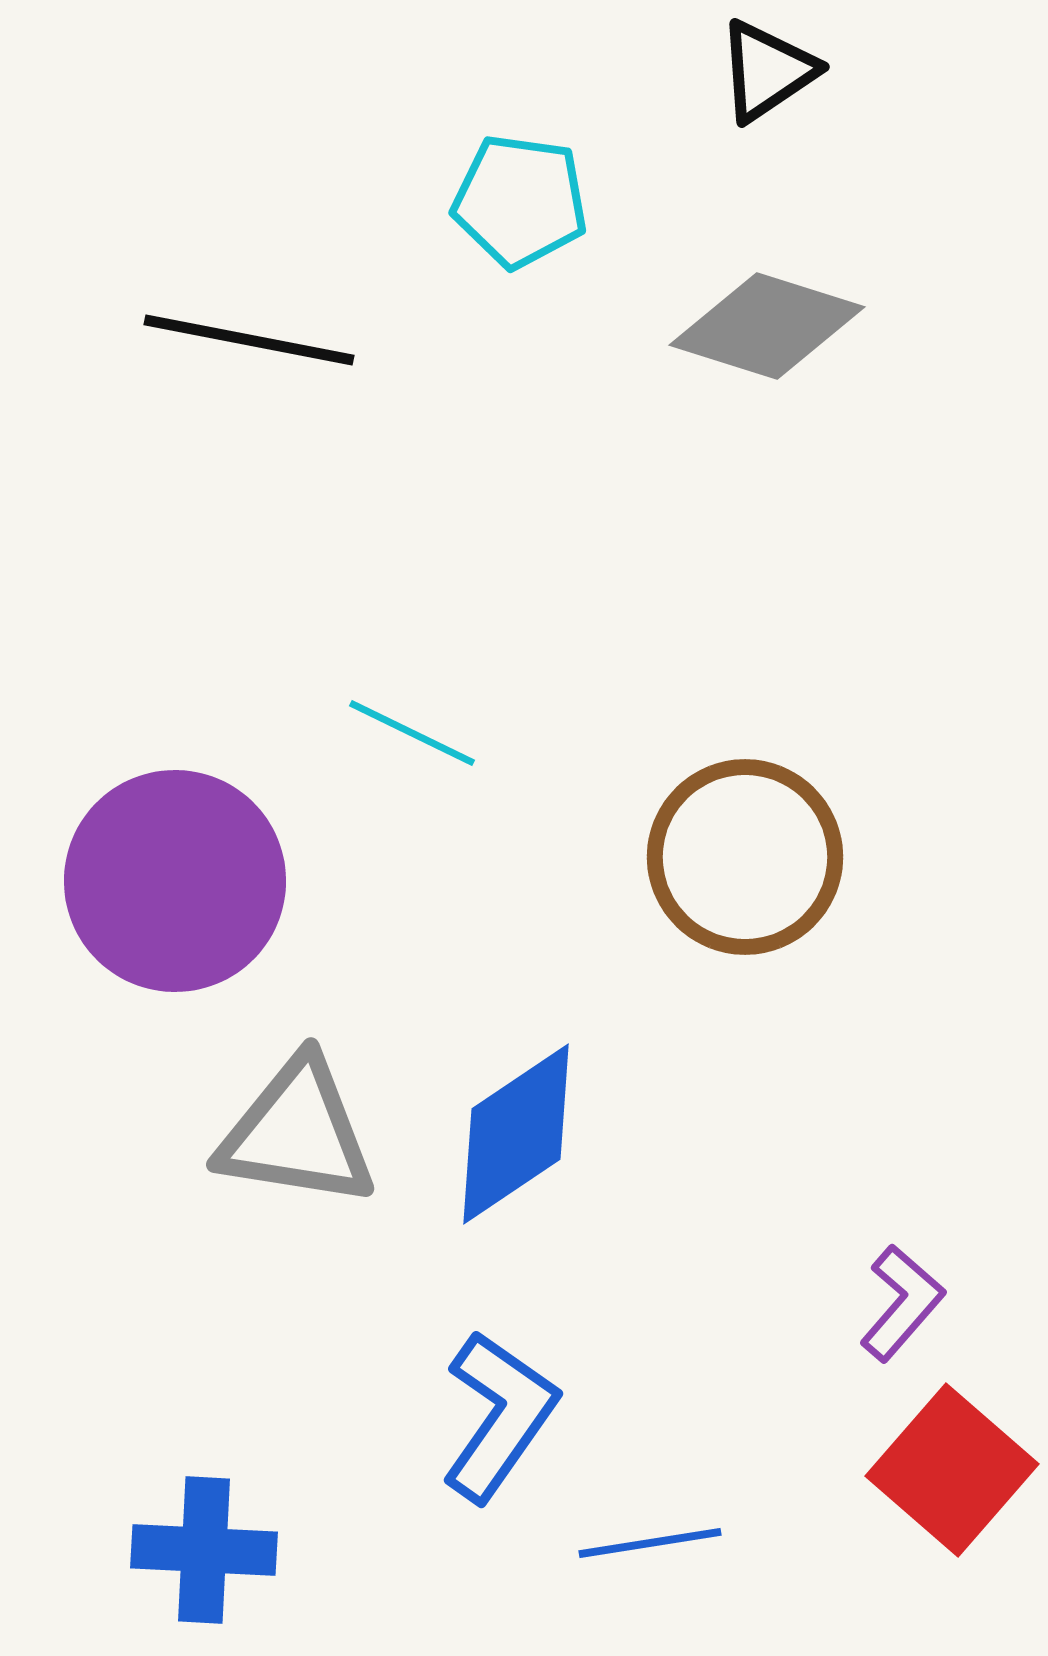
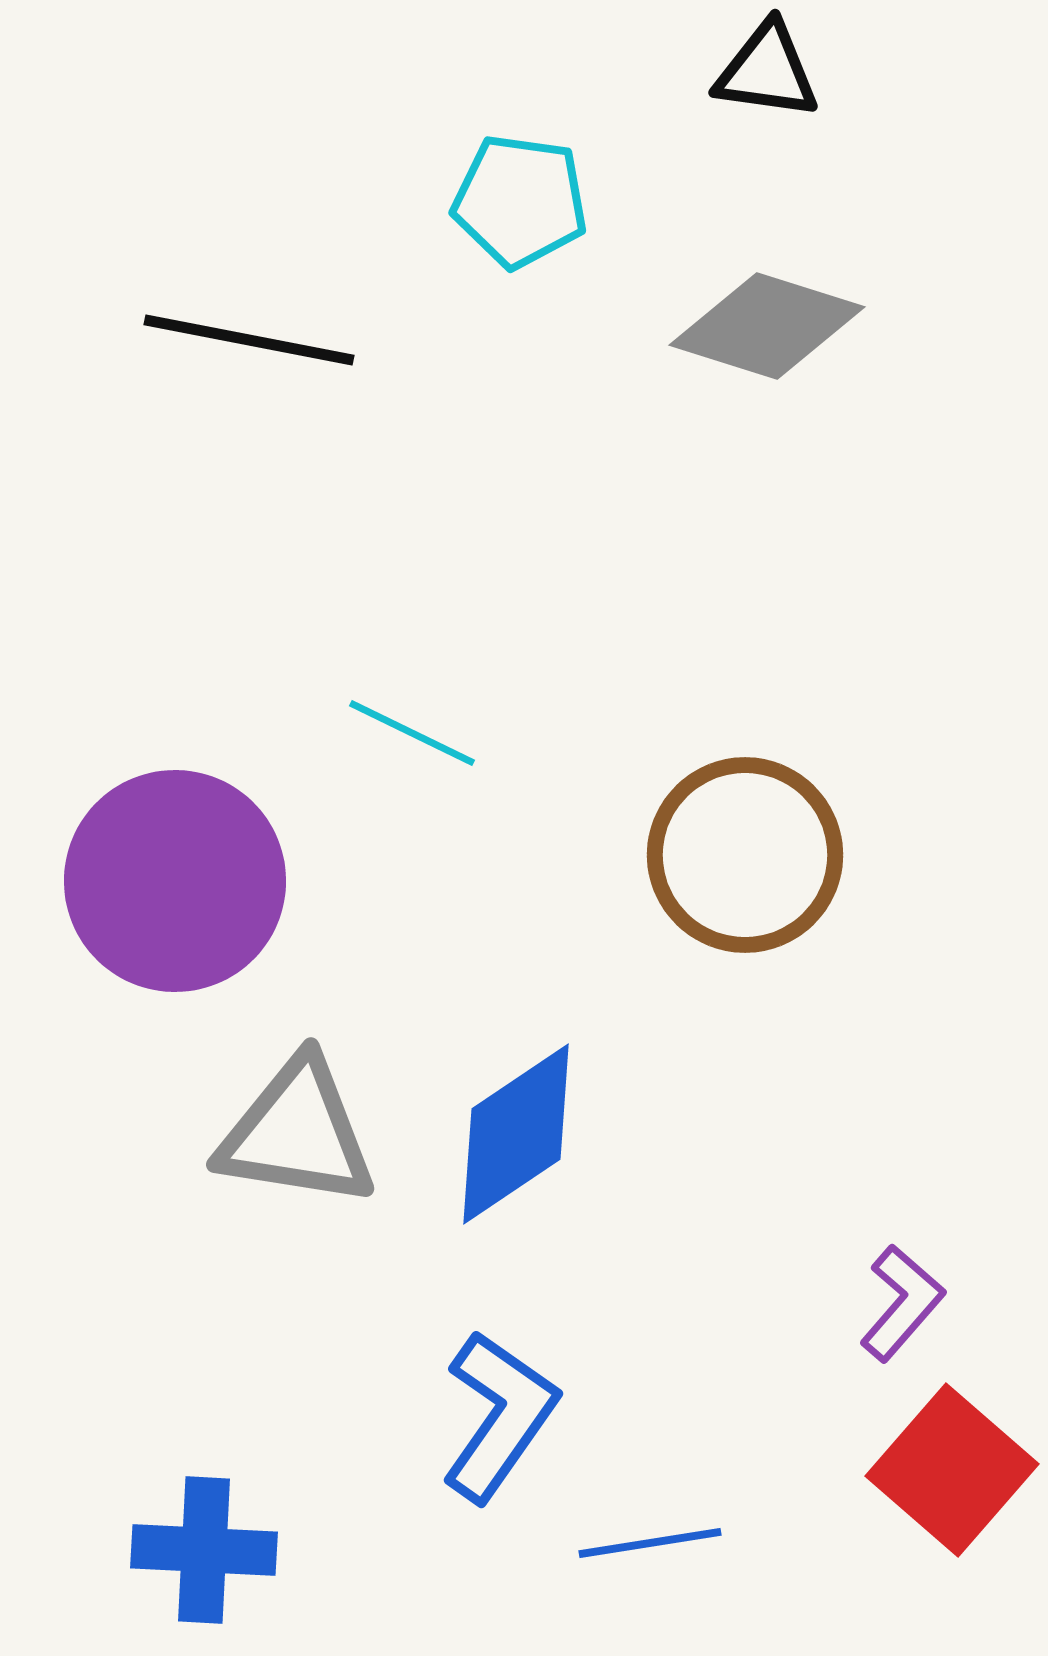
black triangle: rotated 42 degrees clockwise
brown circle: moved 2 px up
